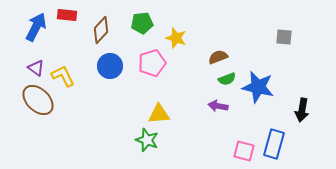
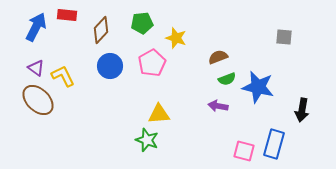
pink pentagon: rotated 12 degrees counterclockwise
